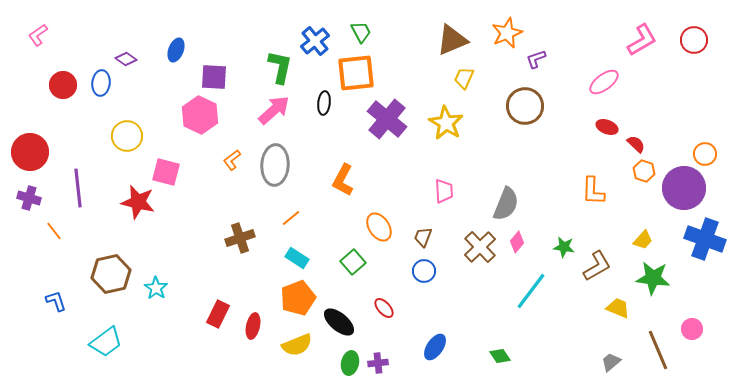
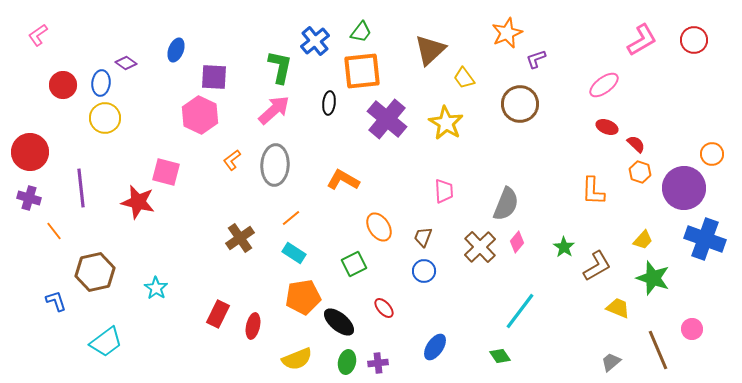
green trapezoid at (361, 32): rotated 65 degrees clockwise
brown triangle at (452, 40): moved 22 px left, 10 px down; rotated 20 degrees counterclockwise
purple diamond at (126, 59): moved 4 px down
orange square at (356, 73): moved 6 px right, 2 px up
yellow trapezoid at (464, 78): rotated 60 degrees counterclockwise
pink ellipse at (604, 82): moved 3 px down
black ellipse at (324, 103): moved 5 px right
brown circle at (525, 106): moved 5 px left, 2 px up
yellow circle at (127, 136): moved 22 px left, 18 px up
orange circle at (705, 154): moved 7 px right
orange hexagon at (644, 171): moved 4 px left, 1 px down
orange L-shape at (343, 180): rotated 92 degrees clockwise
purple line at (78, 188): moved 3 px right
brown cross at (240, 238): rotated 16 degrees counterclockwise
green star at (564, 247): rotated 25 degrees clockwise
cyan rectangle at (297, 258): moved 3 px left, 5 px up
green square at (353, 262): moved 1 px right, 2 px down; rotated 15 degrees clockwise
brown hexagon at (111, 274): moved 16 px left, 2 px up
green star at (653, 278): rotated 12 degrees clockwise
cyan line at (531, 291): moved 11 px left, 20 px down
orange pentagon at (298, 298): moved 5 px right, 1 px up; rotated 12 degrees clockwise
yellow semicircle at (297, 345): moved 14 px down
green ellipse at (350, 363): moved 3 px left, 1 px up
